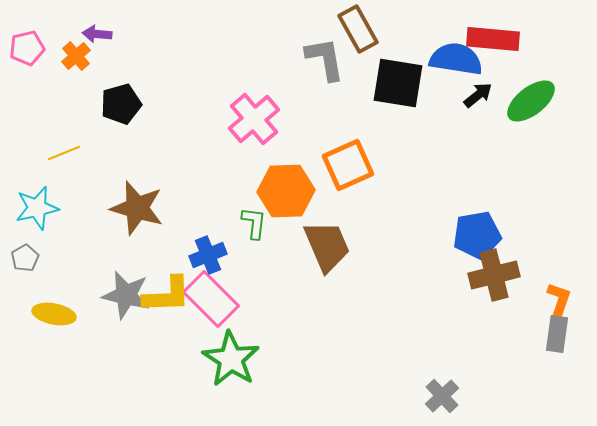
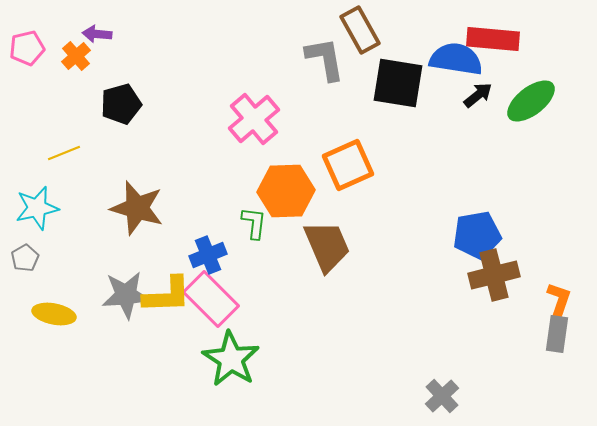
brown rectangle: moved 2 px right, 1 px down
gray star: rotated 18 degrees counterclockwise
